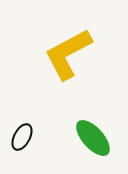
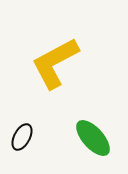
yellow L-shape: moved 13 px left, 9 px down
